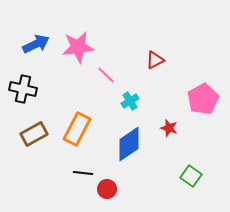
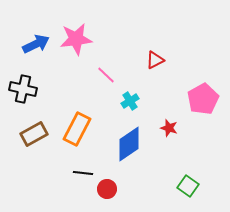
pink star: moved 2 px left, 8 px up
green square: moved 3 px left, 10 px down
